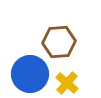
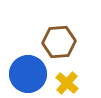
blue circle: moved 2 px left
